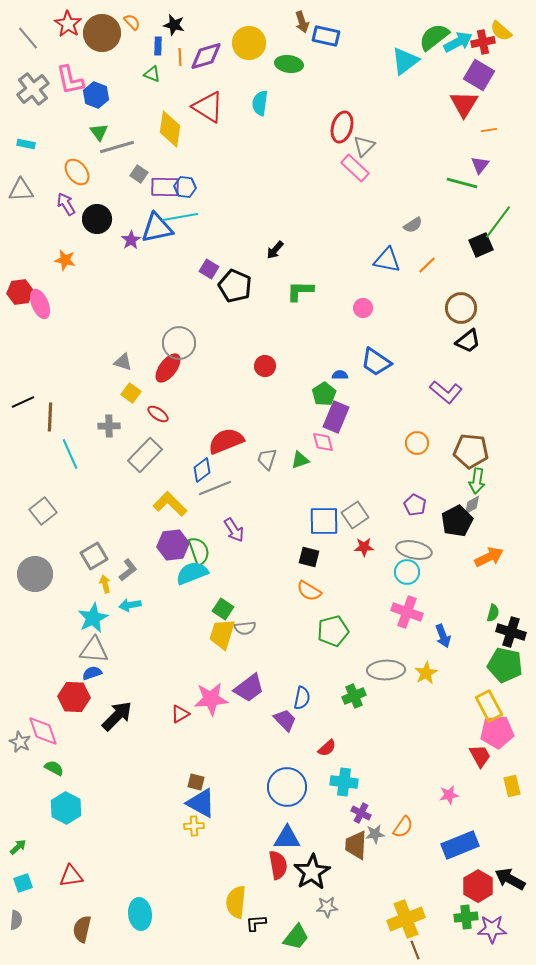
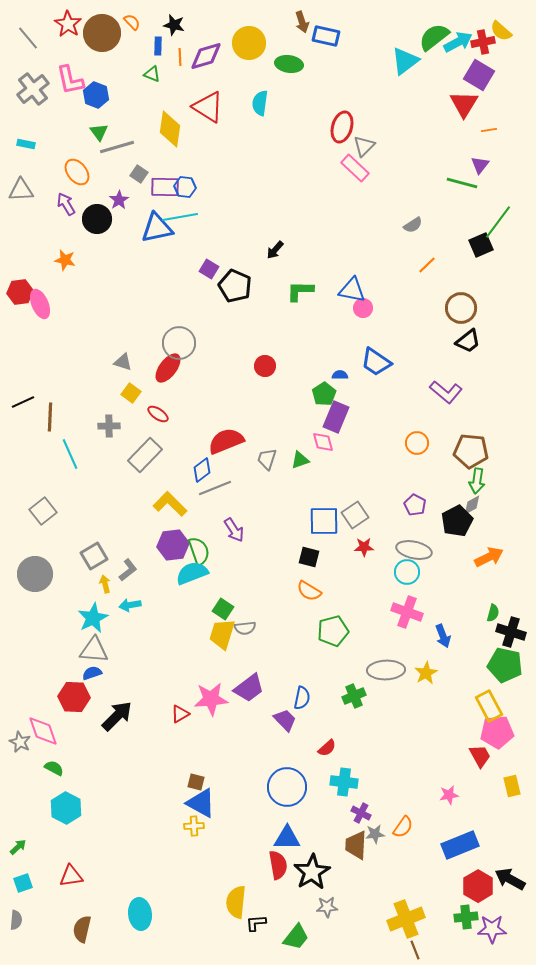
purple star at (131, 240): moved 12 px left, 40 px up
blue triangle at (387, 260): moved 35 px left, 30 px down
